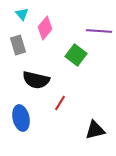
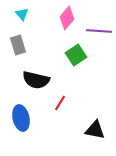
pink diamond: moved 22 px right, 10 px up
green square: rotated 20 degrees clockwise
black triangle: rotated 25 degrees clockwise
